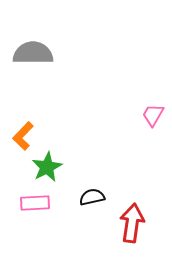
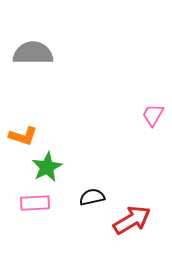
orange L-shape: rotated 116 degrees counterclockwise
red arrow: moved 3 px up; rotated 51 degrees clockwise
